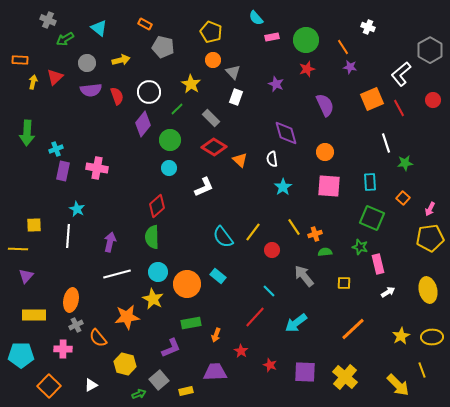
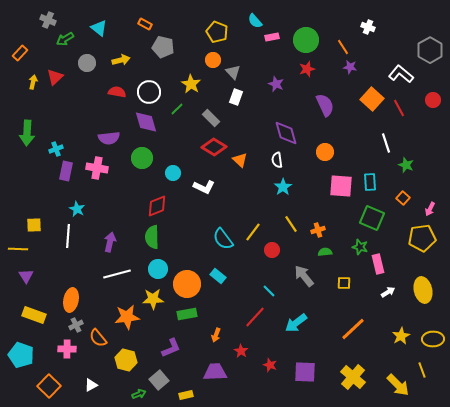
cyan semicircle at (256, 18): moved 1 px left, 3 px down
yellow pentagon at (211, 32): moved 6 px right
orange rectangle at (20, 60): moved 7 px up; rotated 49 degrees counterclockwise
white L-shape at (401, 74): rotated 80 degrees clockwise
purple semicircle at (91, 90): moved 18 px right, 48 px down
red semicircle at (117, 96): moved 4 px up; rotated 60 degrees counterclockwise
orange square at (372, 99): rotated 25 degrees counterclockwise
purple diamond at (143, 124): moved 3 px right, 2 px up; rotated 55 degrees counterclockwise
green circle at (170, 140): moved 28 px left, 18 px down
white semicircle at (272, 159): moved 5 px right, 1 px down
green star at (405, 163): moved 1 px right, 2 px down; rotated 28 degrees clockwise
cyan circle at (169, 168): moved 4 px right, 5 px down
purple rectangle at (63, 171): moved 3 px right
pink square at (329, 186): moved 12 px right
white L-shape at (204, 187): rotated 50 degrees clockwise
red diamond at (157, 206): rotated 20 degrees clockwise
yellow line at (294, 227): moved 3 px left, 3 px up
orange cross at (315, 234): moved 3 px right, 4 px up
cyan semicircle at (223, 237): moved 2 px down
yellow pentagon at (430, 238): moved 8 px left
cyan circle at (158, 272): moved 3 px up
purple triangle at (26, 276): rotated 14 degrees counterclockwise
yellow ellipse at (428, 290): moved 5 px left
yellow star at (153, 299): rotated 30 degrees counterclockwise
yellow rectangle at (34, 315): rotated 20 degrees clockwise
green rectangle at (191, 323): moved 4 px left, 9 px up
yellow ellipse at (432, 337): moved 1 px right, 2 px down
pink cross at (63, 349): moved 4 px right
cyan pentagon at (21, 355): rotated 20 degrees clockwise
yellow hexagon at (125, 364): moved 1 px right, 4 px up
yellow cross at (345, 377): moved 8 px right
yellow rectangle at (186, 391): moved 4 px down
